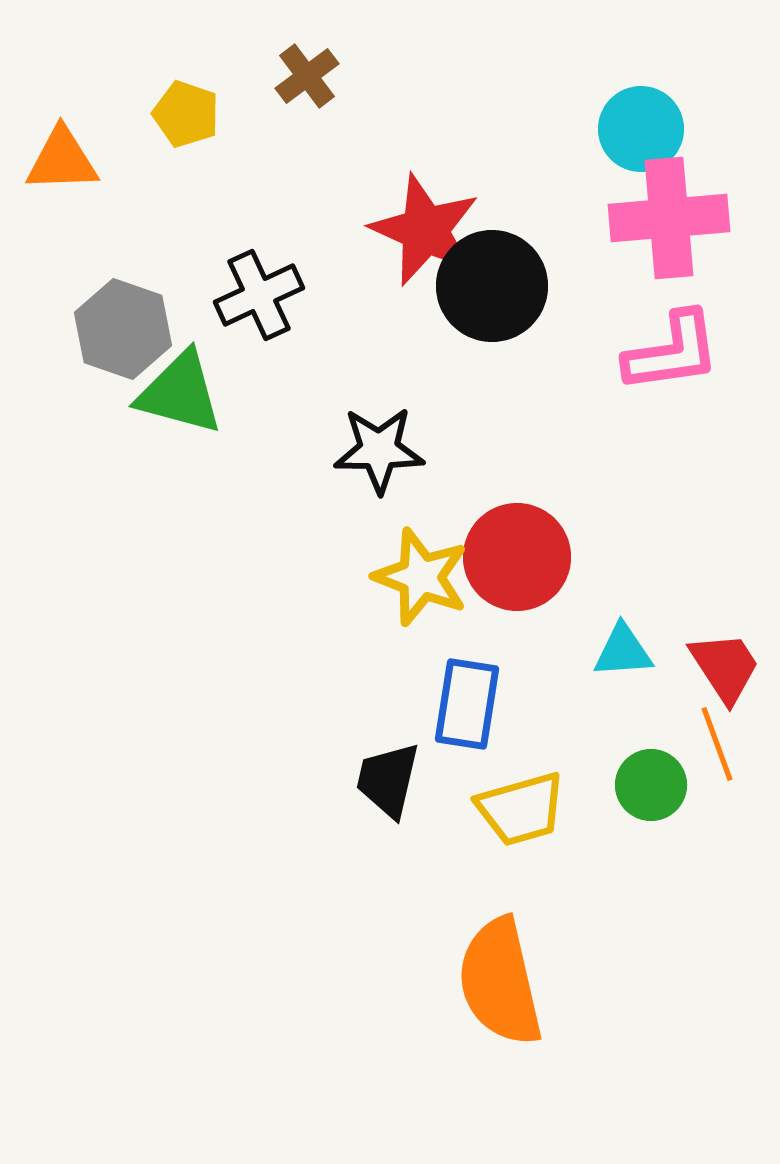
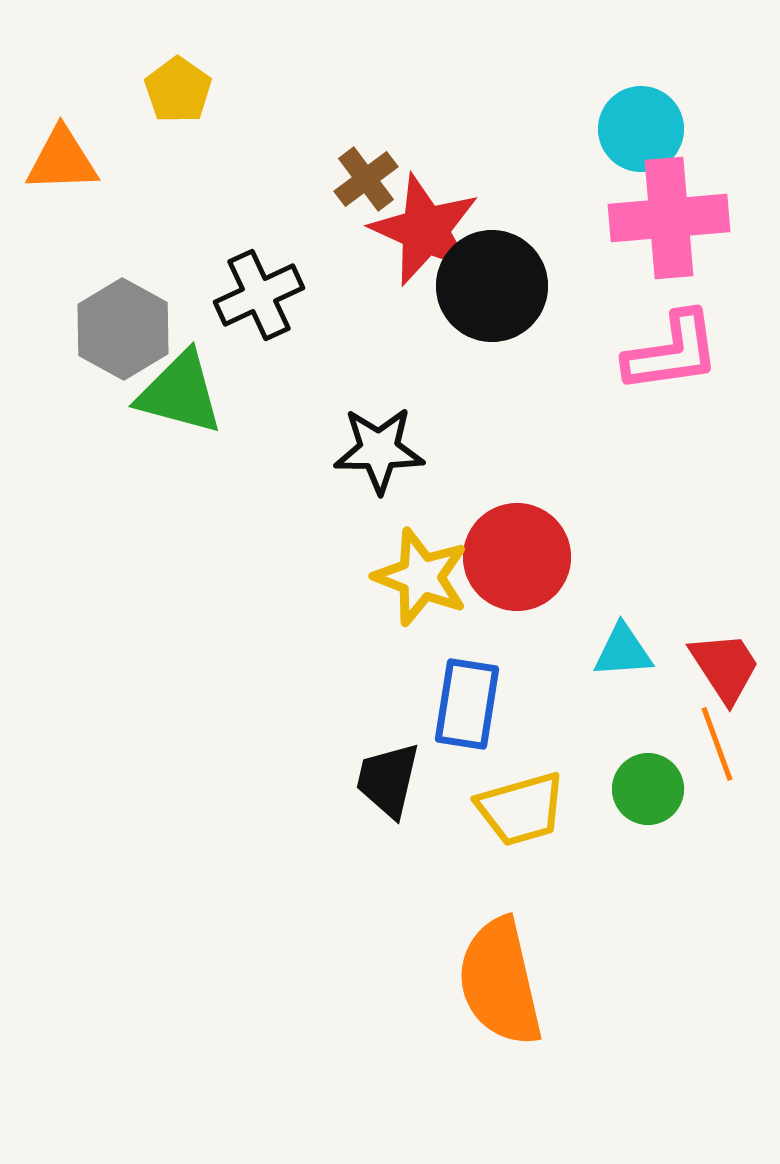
brown cross: moved 59 px right, 103 px down
yellow pentagon: moved 8 px left, 24 px up; rotated 16 degrees clockwise
gray hexagon: rotated 10 degrees clockwise
green circle: moved 3 px left, 4 px down
